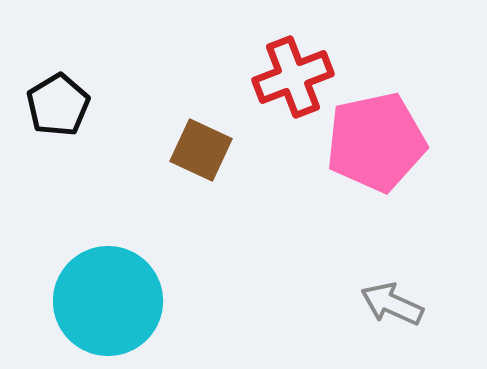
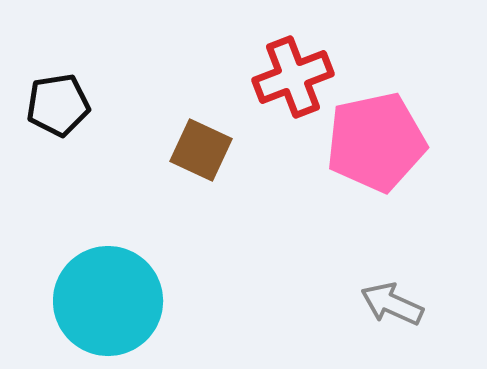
black pentagon: rotated 22 degrees clockwise
